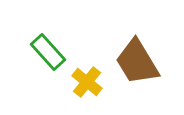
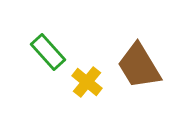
brown trapezoid: moved 2 px right, 4 px down
